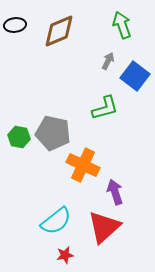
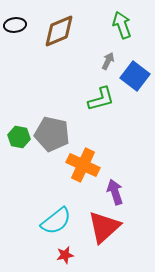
green L-shape: moved 4 px left, 9 px up
gray pentagon: moved 1 px left, 1 px down
